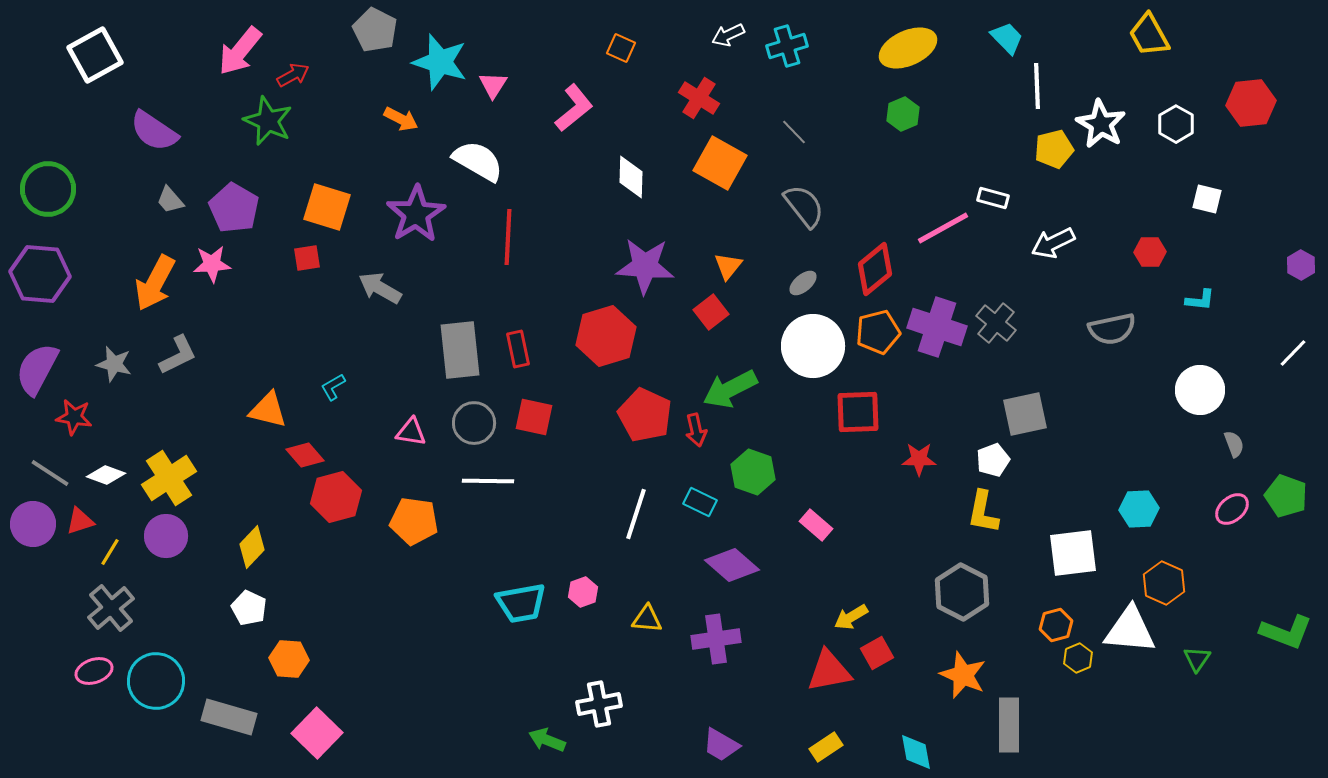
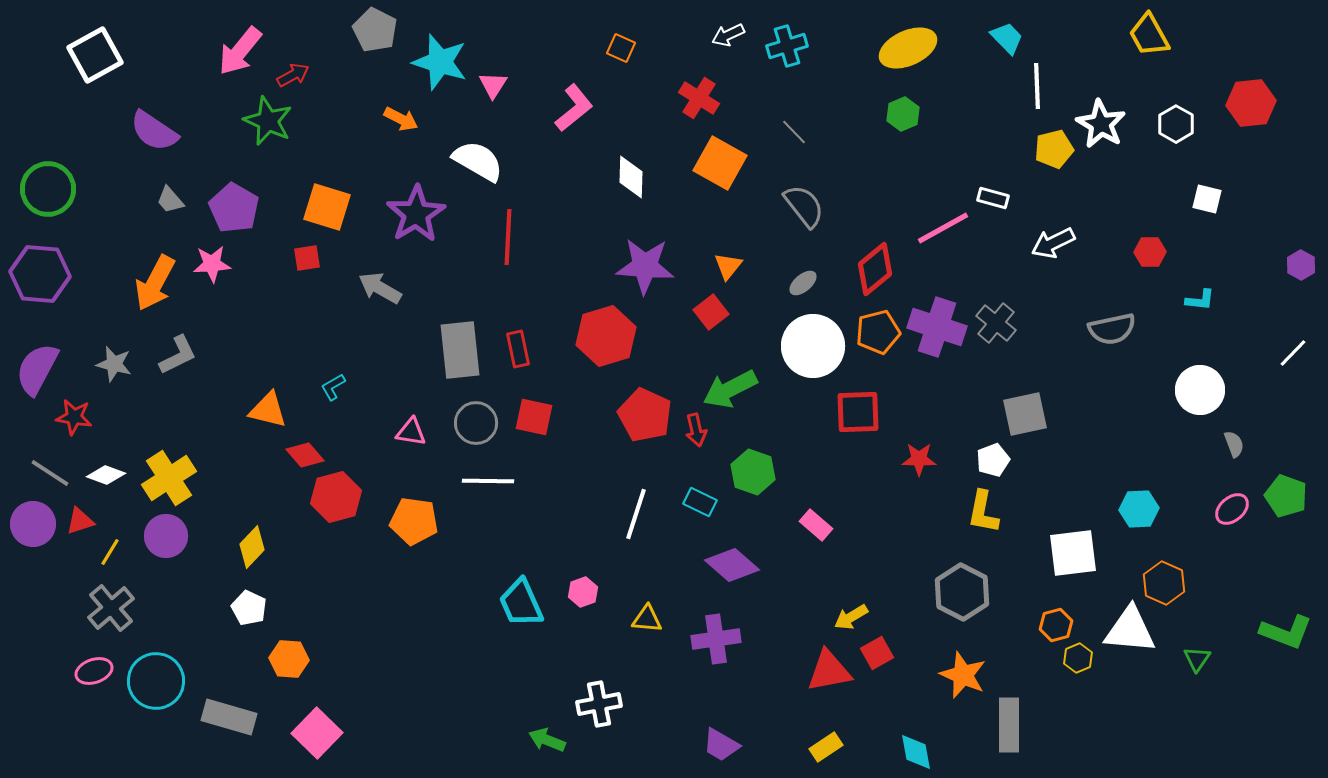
gray circle at (474, 423): moved 2 px right
cyan trapezoid at (521, 603): rotated 76 degrees clockwise
